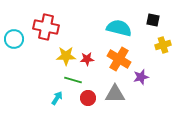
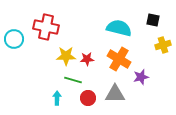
cyan arrow: rotated 32 degrees counterclockwise
